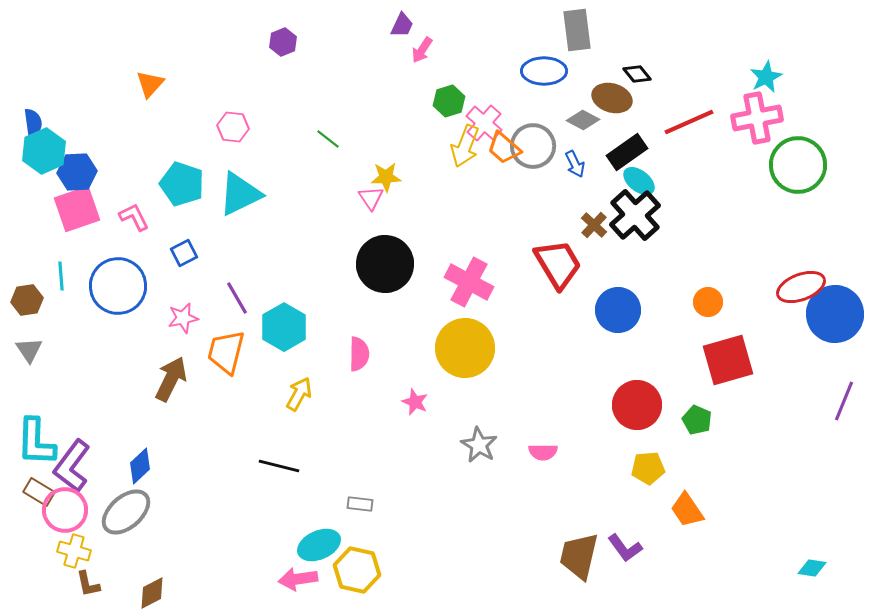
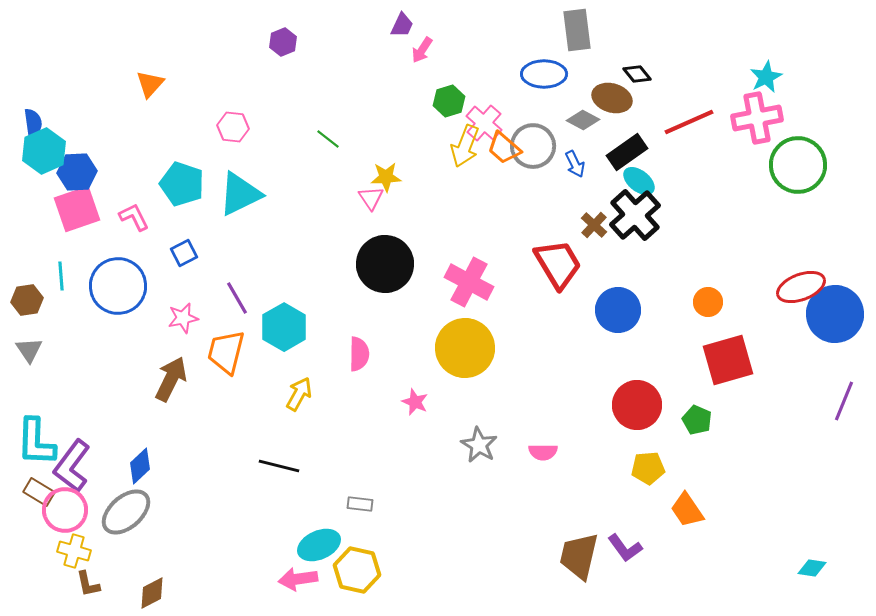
blue ellipse at (544, 71): moved 3 px down
